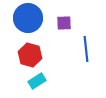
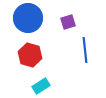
purple square: moved 4 px right, 1 px up; rotated 14 degrees counterclockwise
blue line: moved 1 px left, 1 px down
cyan rectangle: moved 4 px right, 5 px down
